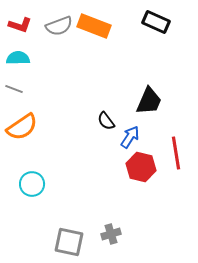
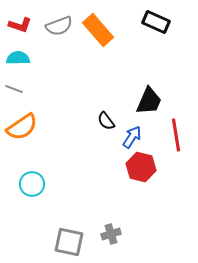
orange rectangle: moved 4 px right, 4 px down; rotated 28 degrees clockwise
blue arrow: moved 2 px right
red line: moved 18 px up
